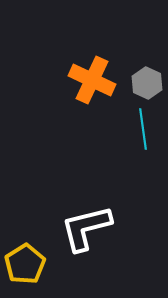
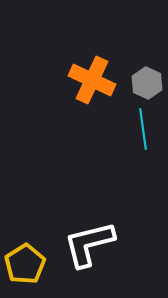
white L-shape: moved 3 px right, 16 px down
